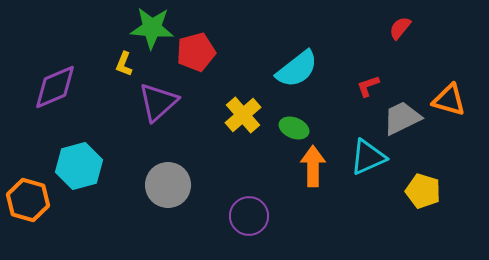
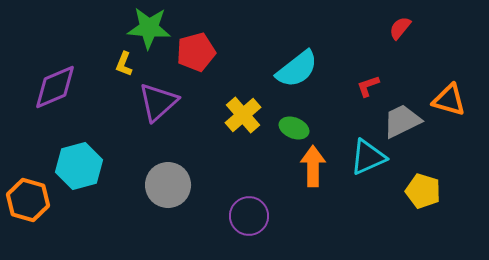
green star: moved 3 px left
gray trapezoid: moved 3 px down
